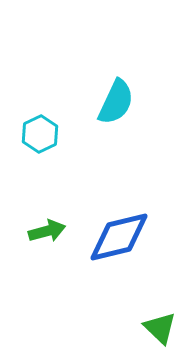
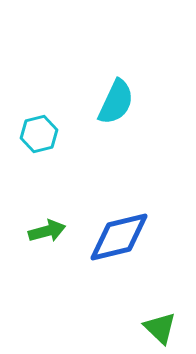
cyan hexagon: moved 1 px left; rotated 12 degrees clockwise
